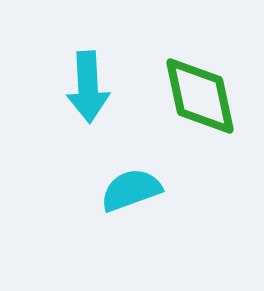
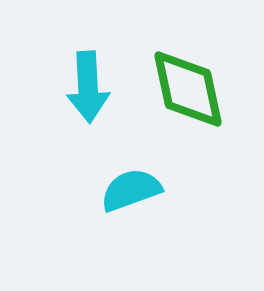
green diamond: moved 12 px left, 7 px up
